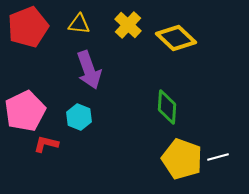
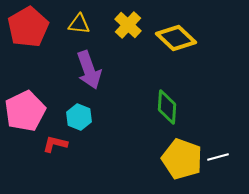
red pentagon: rotated 9 degrees counterclockwise
red L-shape: moved 9 px right
